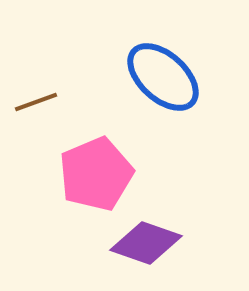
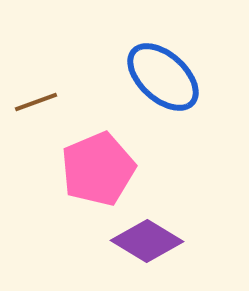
pink pentagon: moved 2 px right, 5 px up
purple diamond: moved 1 px right, 2 px up; rotated 12 degrees clockwise
